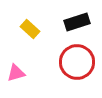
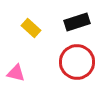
yellow rectangle: moved 1 px right, 1 px up
pink triangle: rotated 30 degrees clockwise
